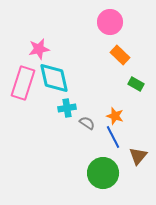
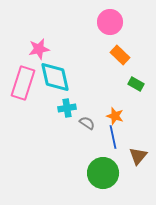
cyan diamond: moved 1 px right, 1 px up
blue line: rotated 15 degrees clockwise
